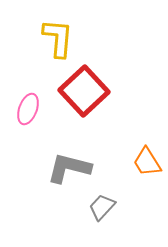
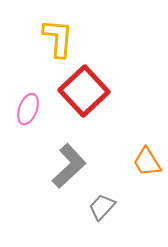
gray L-shape: moved 2 px up; rotated 123 degrees clockwise
